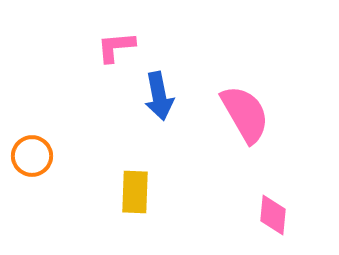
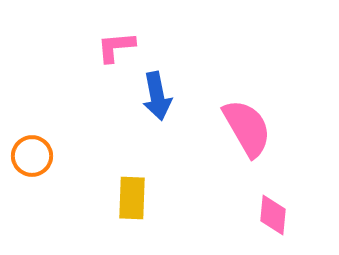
blue arrow: moved 2 px left
pink semicircle: moved 2 px right, 14 px down
yellow rectangle: moved 3 px left, 6 px down
